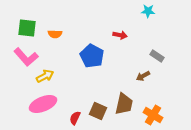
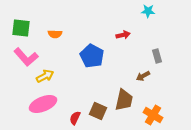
green square: moved 6 px left
red arrow: moved 3 px right; rotated 24 degrees counterclockwise
gray rectangle: rotated 40 degrees clockwise
brown trapezoid: moved 4 px up
